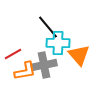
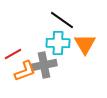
black line: moved 14 px right, 7 px up; rotated 15 degrees counterclockwise
orange triangle: moved 6 px right, 11 px up; rotated 10 degrees clockwise
orange L-shape: rotated 10 degrees counterclockwise
